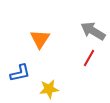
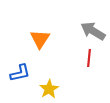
red line: rotated 24 degrees counterclockwise
yellow star: rotated 24 degrees counterclockwise
